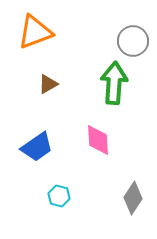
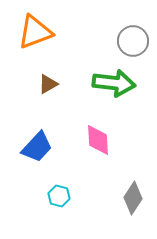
green arrow: rotated 93 degrees clockwise
blue trapezoid: rotated 12 degrees counterclockwise
